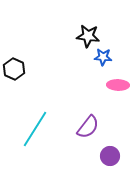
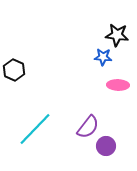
black star: moved 29 px right, 1 px up
black hexagon: moved 1 px down
cyan line: rotated 12 degrees clockwise
purple circle: moved 4 px left, 10 px up
